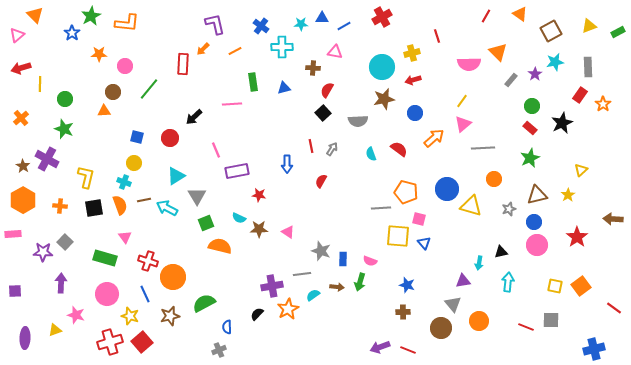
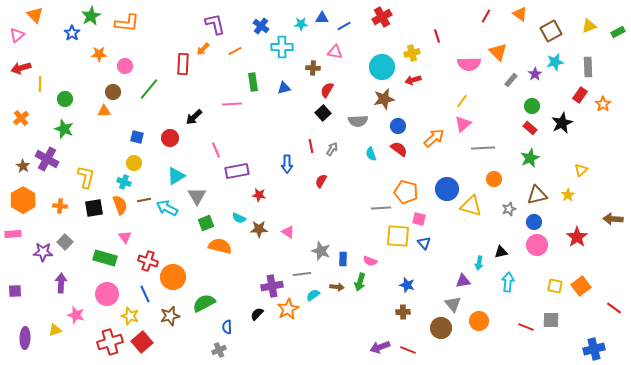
blue circle at (415, 113): moved 17 px left, 13 px down
